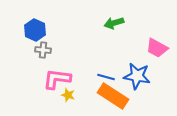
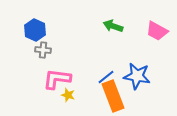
green arrow: moved 1 px left, 3 px down; rotated 36 degrees clockwise
pink trapezoid: moved 17 px up
blue line: rotated 54 degrees counterclockwise
orange rectangle: rotated 36 degrees clockwise
